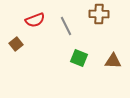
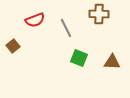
gray line: moved 2 px down
brown square: moved 3 px left, 2 px down
brown triangle: moved 1 px left, 1 px down
